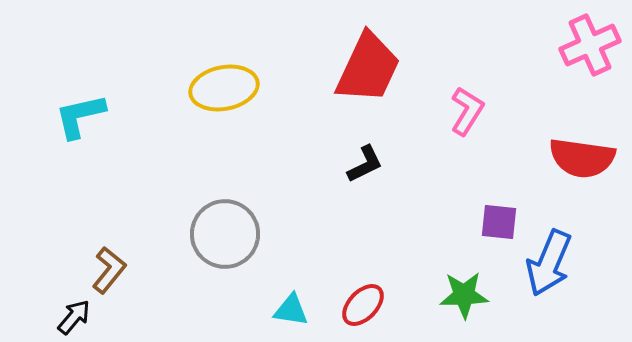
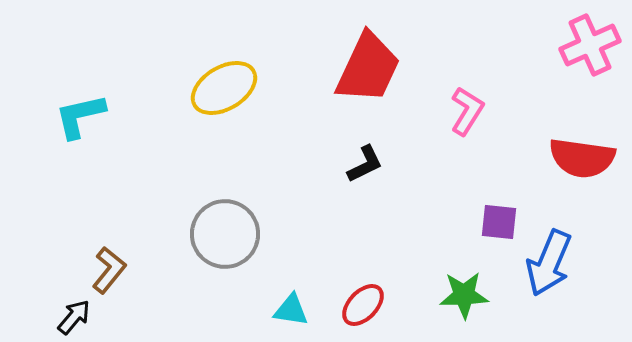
yellow ellipse: rotated 20 degrees counterclockwise
